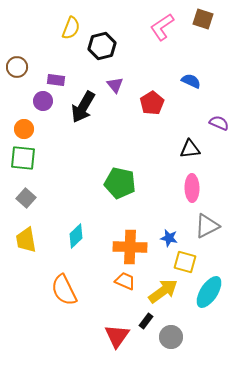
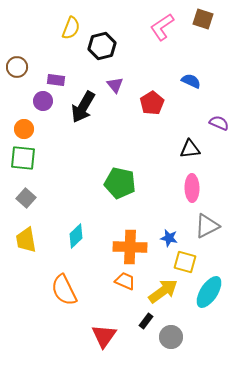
red triangle: moved 13 px left
